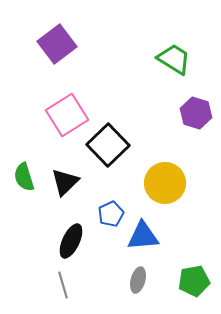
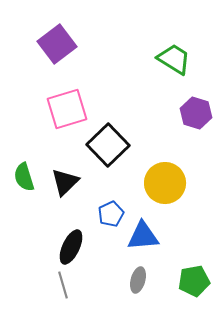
pink square: moved 6 px up; rotated 15 degrees clockwise
black ellipse: moved 6 px down
